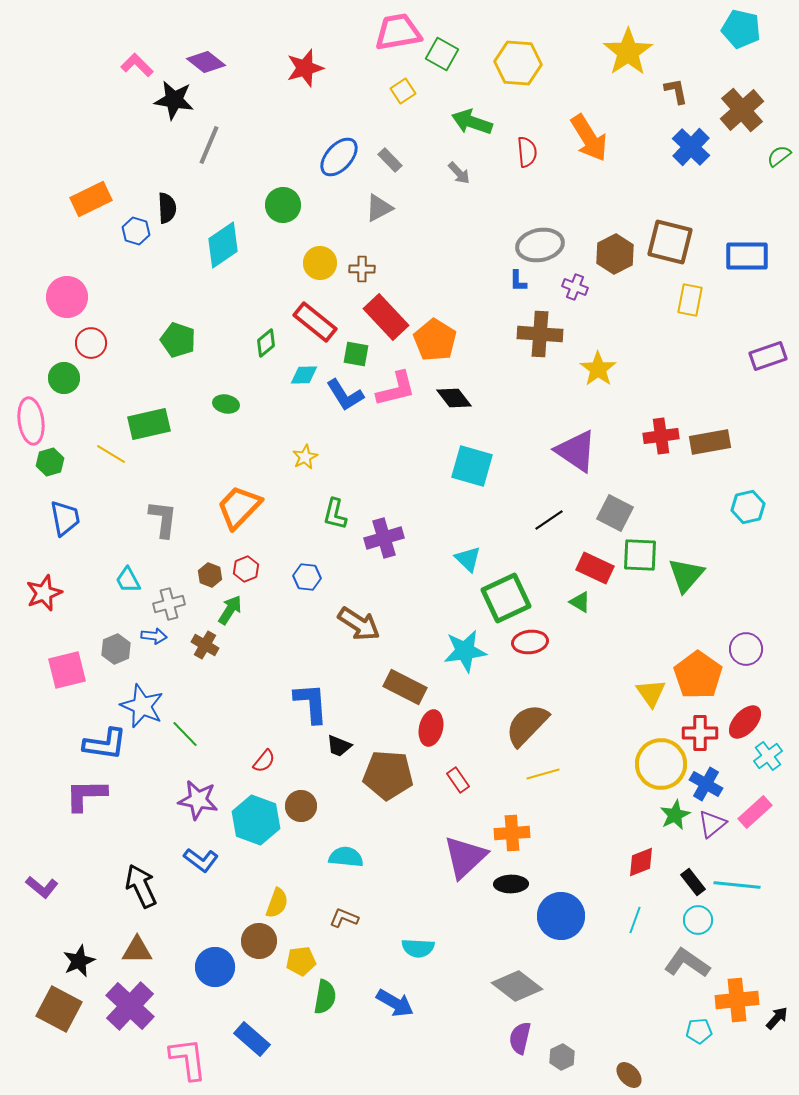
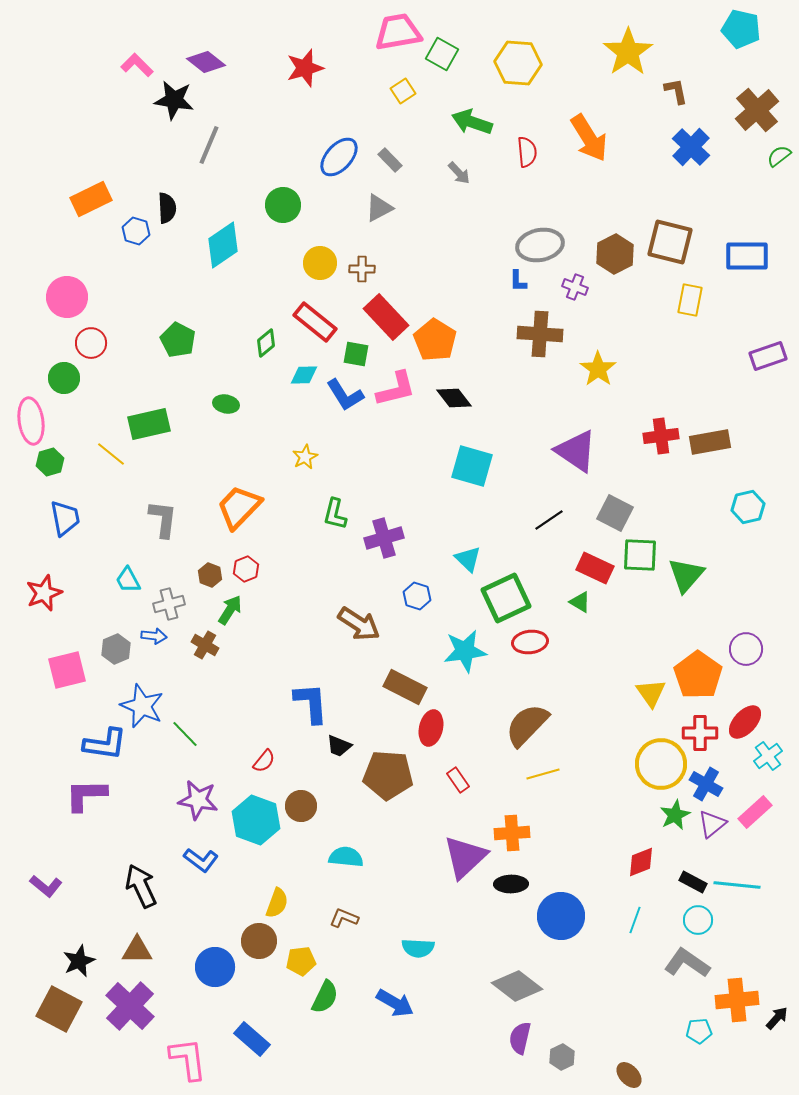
brown cross at (742, 110): moved 15 px right
green pentagon at (178, 340): rotated 8 degrees clockwise
yellow line at (111, 454): rotated 8 degrees clockwise
blue hexagon at (307, 577): moved 110 px right, 19 px down; rotated 12 degrees clockwise
black rectangle at (693, 882): rotated 24 degrees counterclockwise
purple L-shape at (42, 887): moved 4 px right, 1 px up
green semicircle at (325, 997): rotated 16 degrees clockwise
